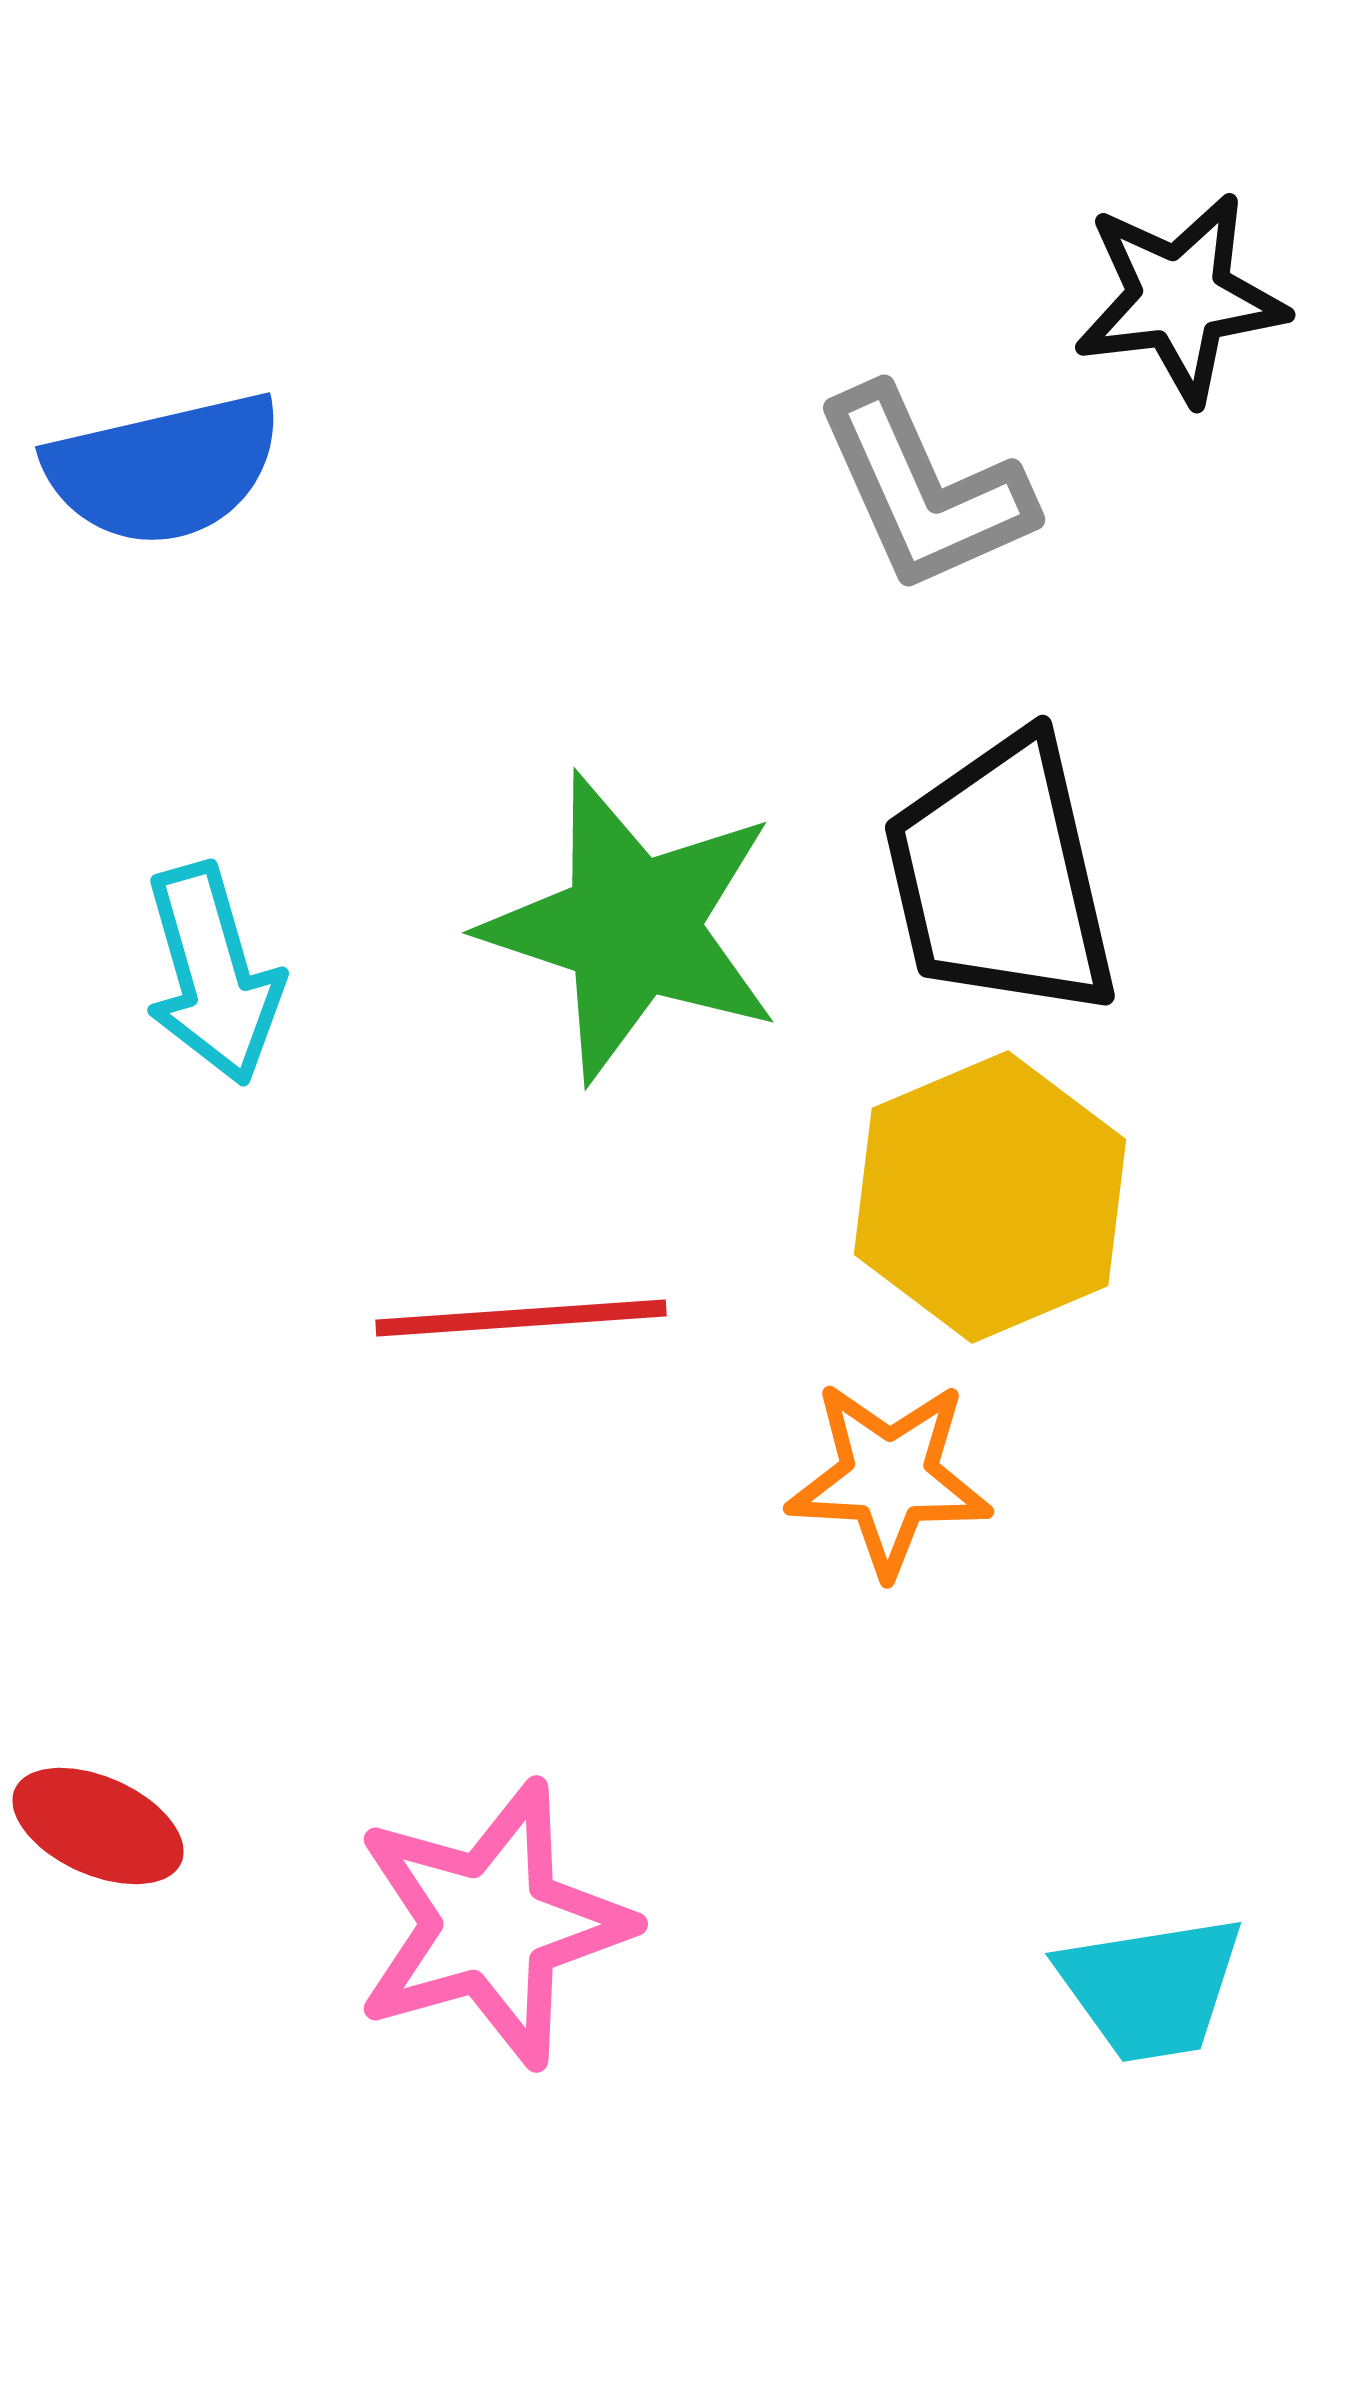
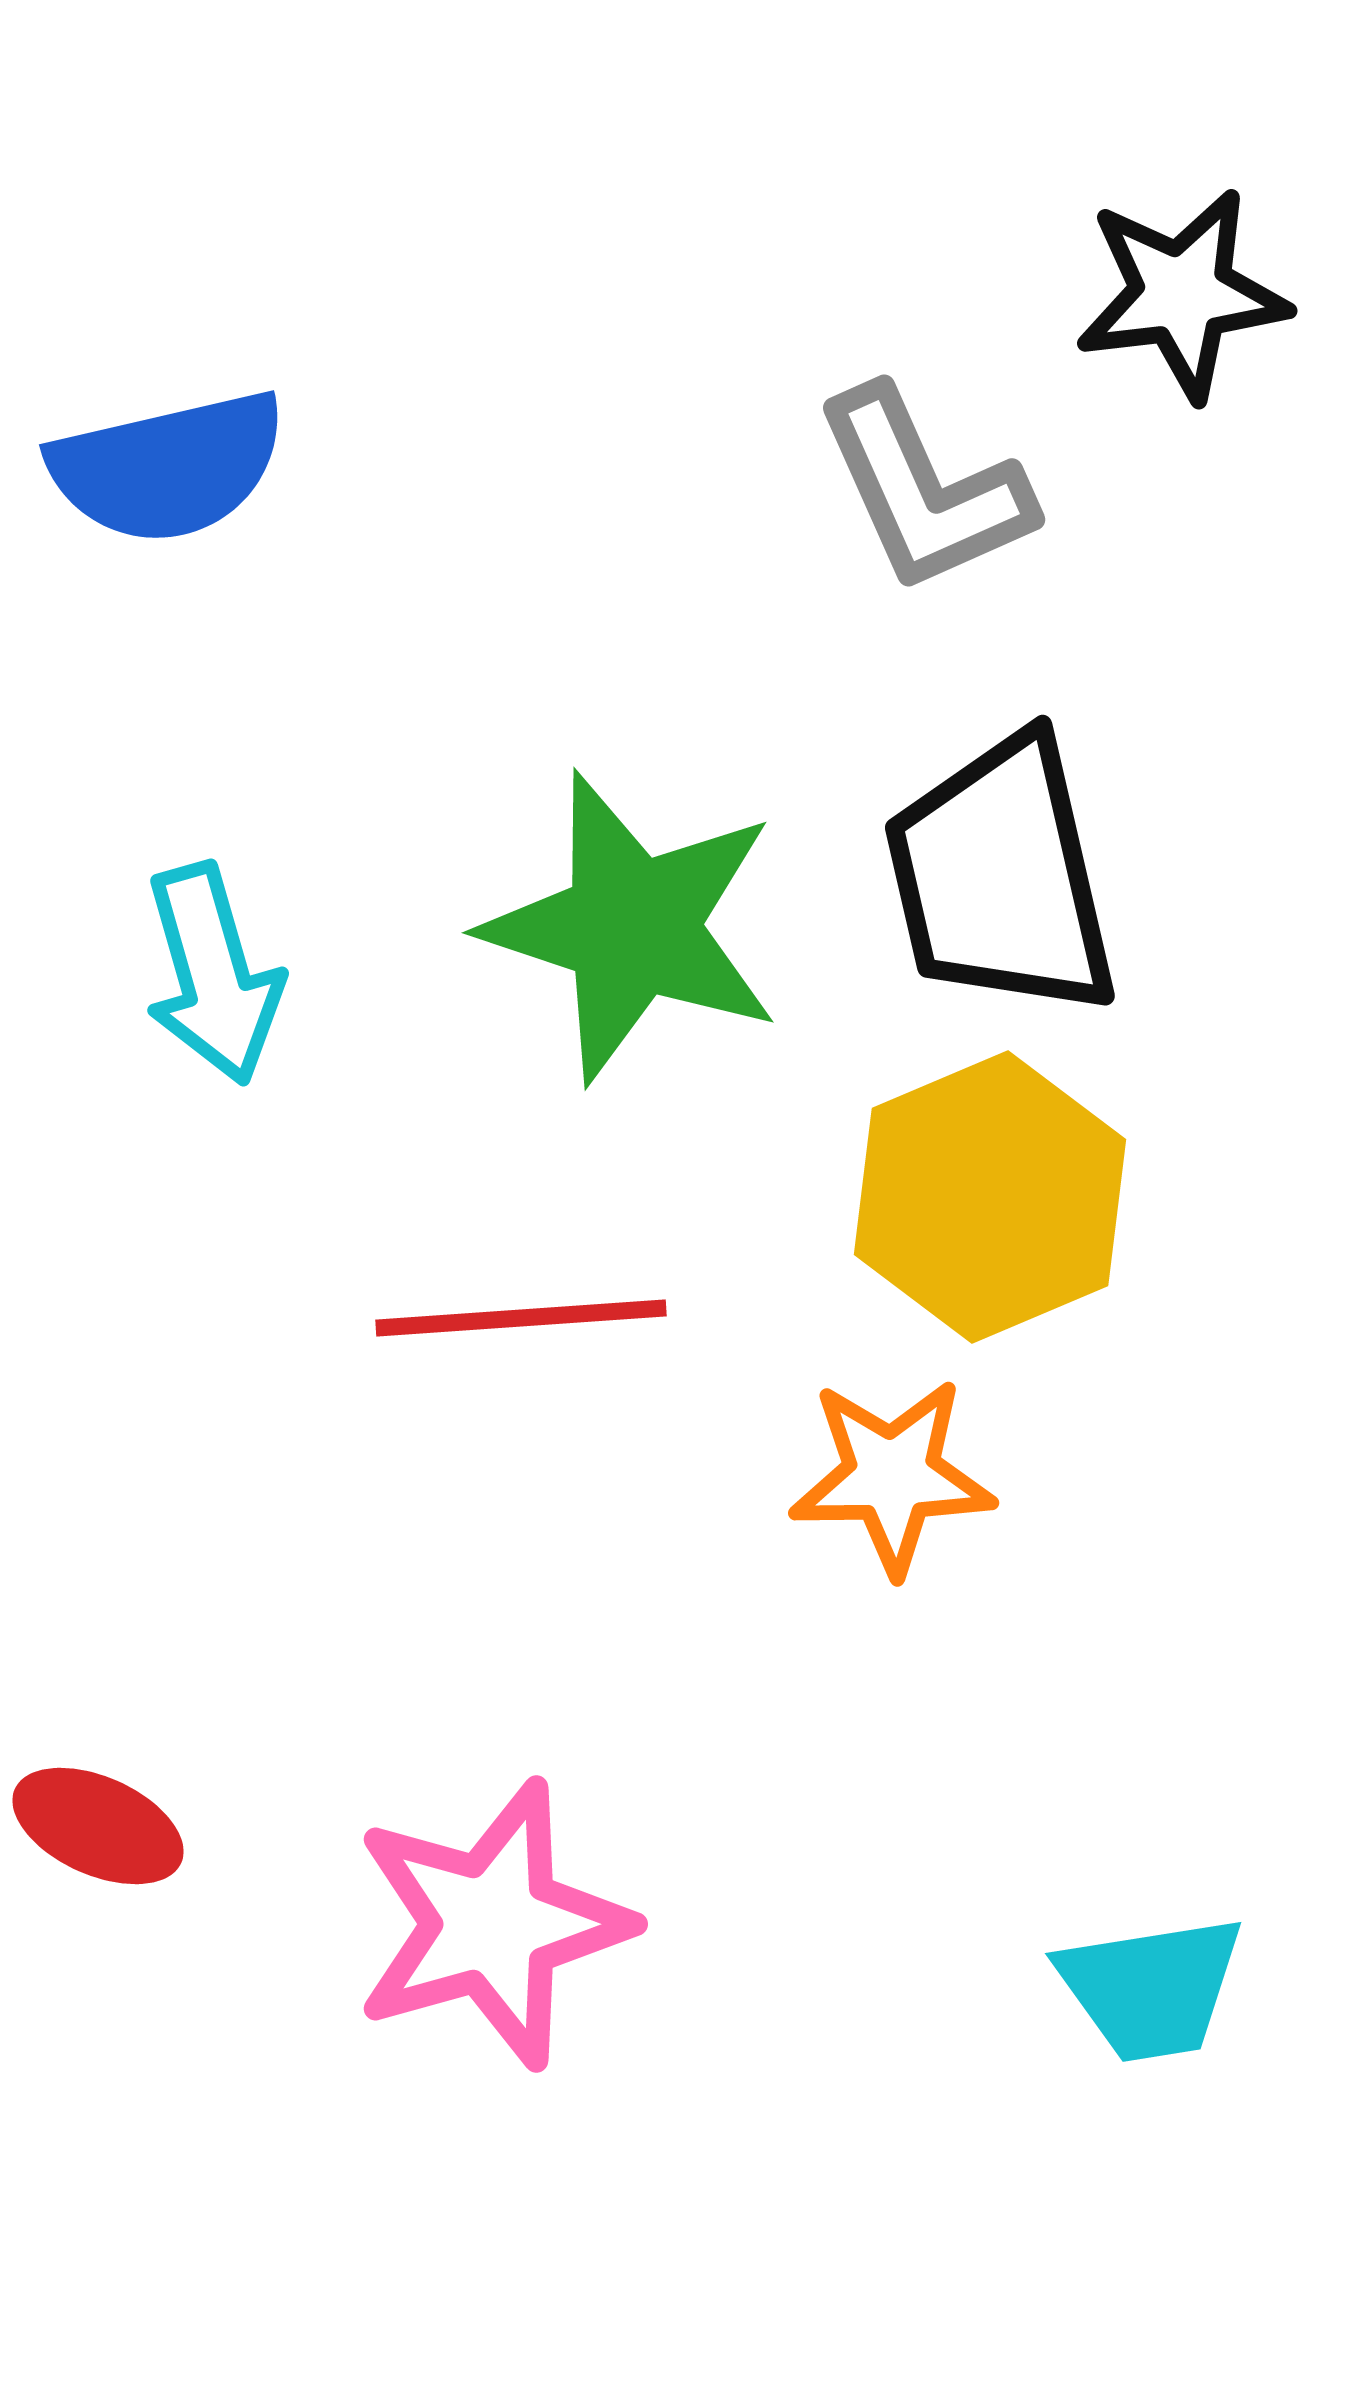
black star: moved 2 px right, 4 px up
blue semicircle: moved 4 px right, 2 px up
orange star: moved 3 px right, 2 px up; rotated 4 degrees counterclockwise
